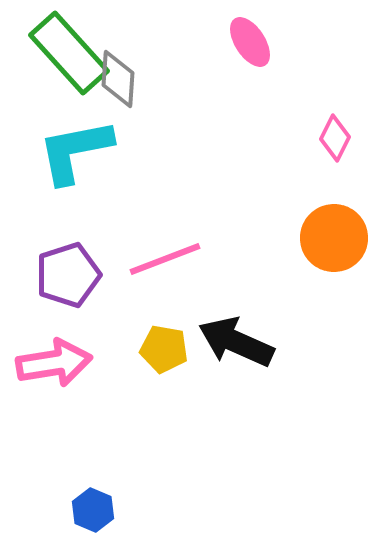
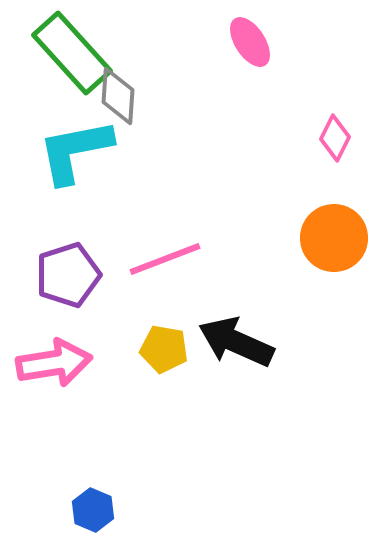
green rectangle: moved 3 px right
gray diamond: moved 17 px down
